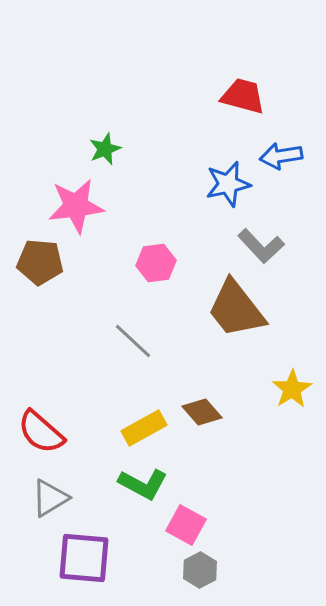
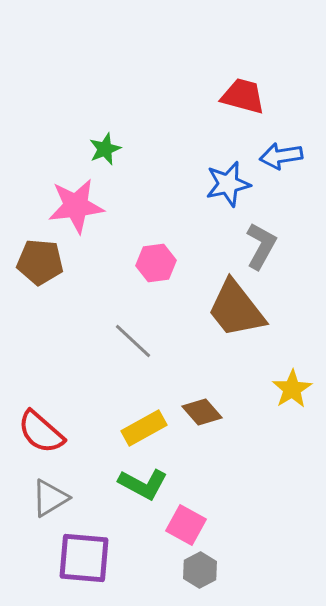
gray L-shape: rotated 108 degrees counterclockwise
